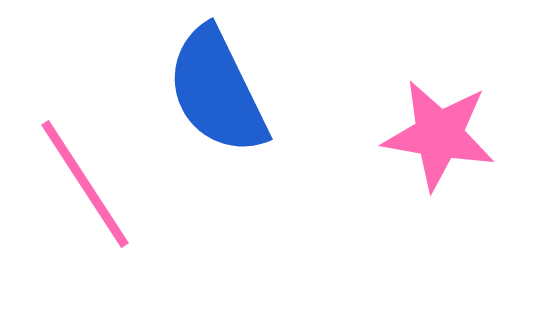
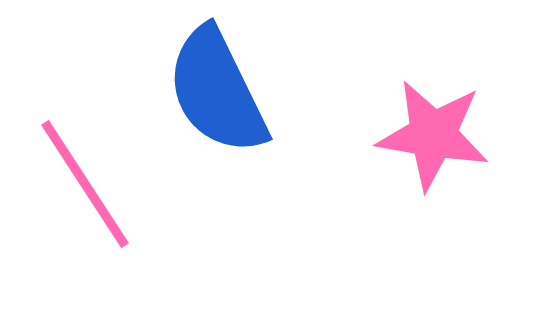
pink star: moved 6 px left
